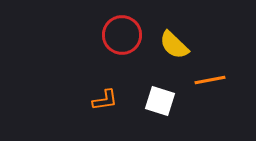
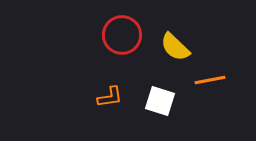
yellow semicircle: moved 1 px right, 2 px down
orange L-shape: moved 5 px right, 3 px up
